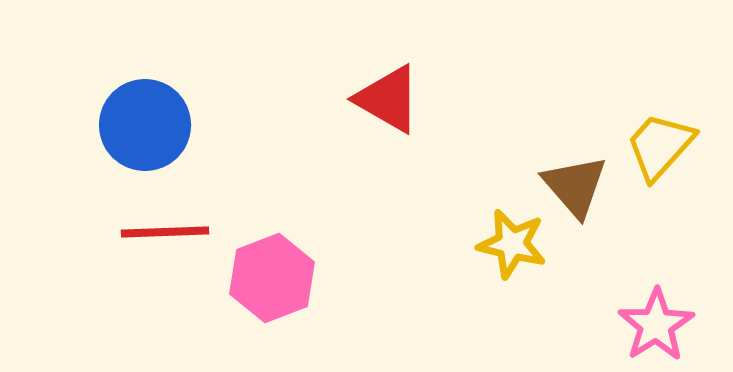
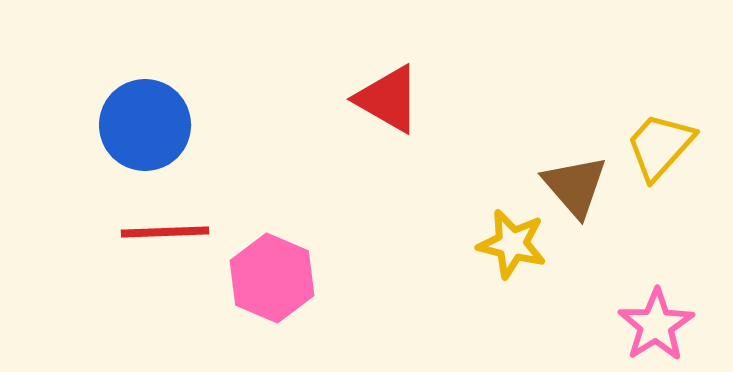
pink hexagon: rotated 16 degrees counterclockwise
